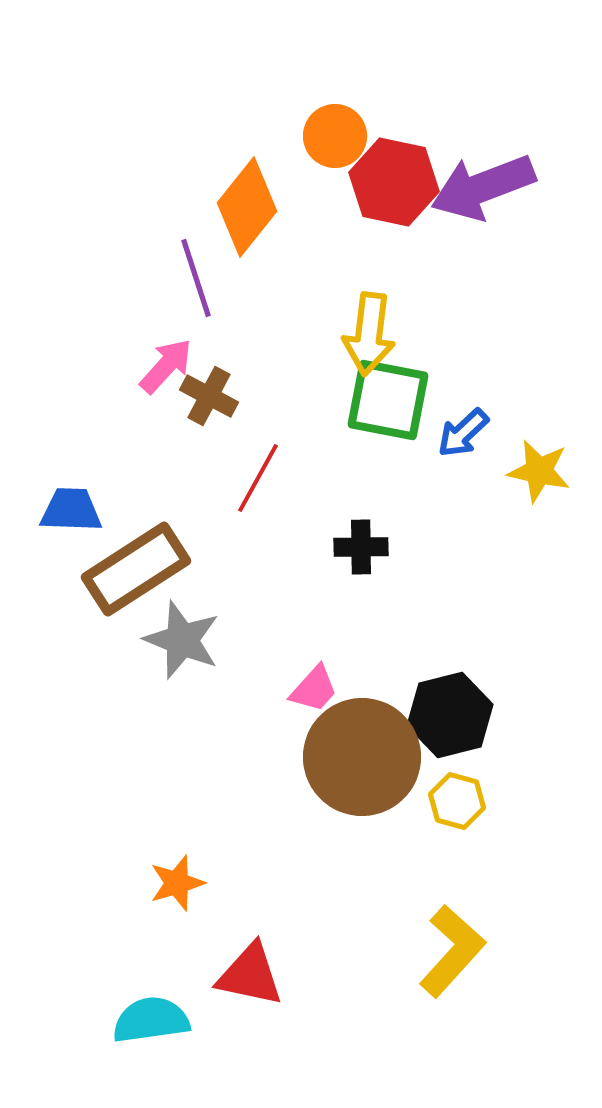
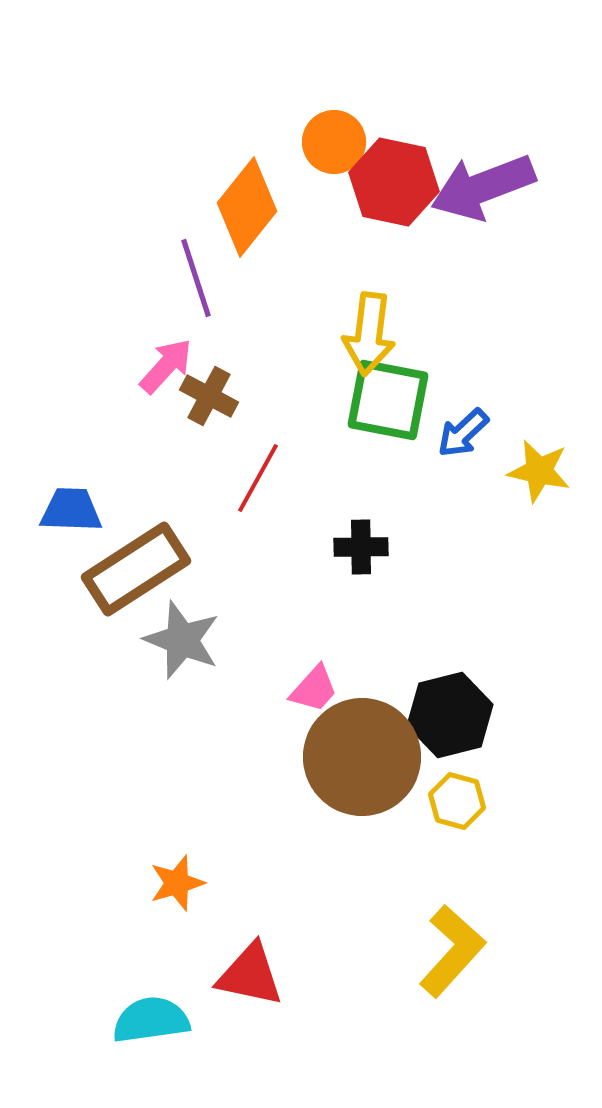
orange circle: moved 1 px left, 6 px down
